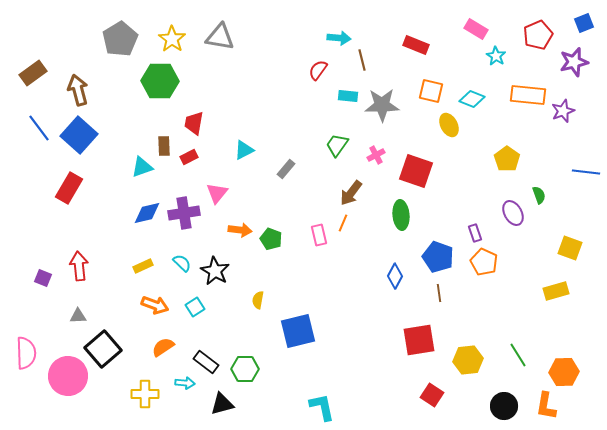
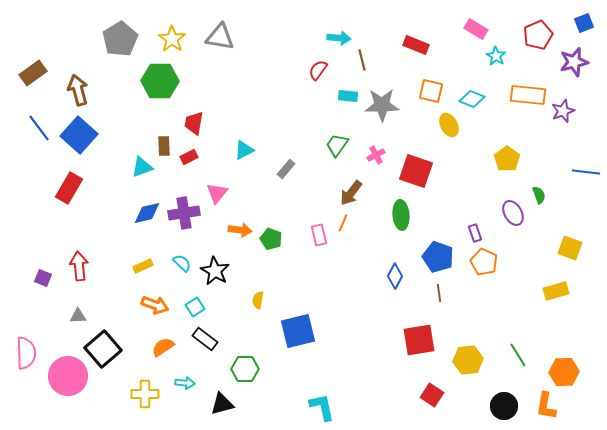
black rectangle at (206, 362): moved 1 px left, 23 px up
